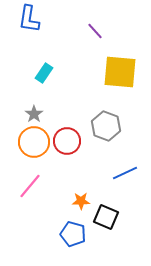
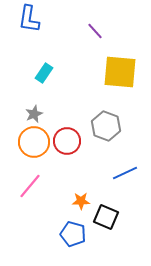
gray star: rotated 12 degrees clockwise
